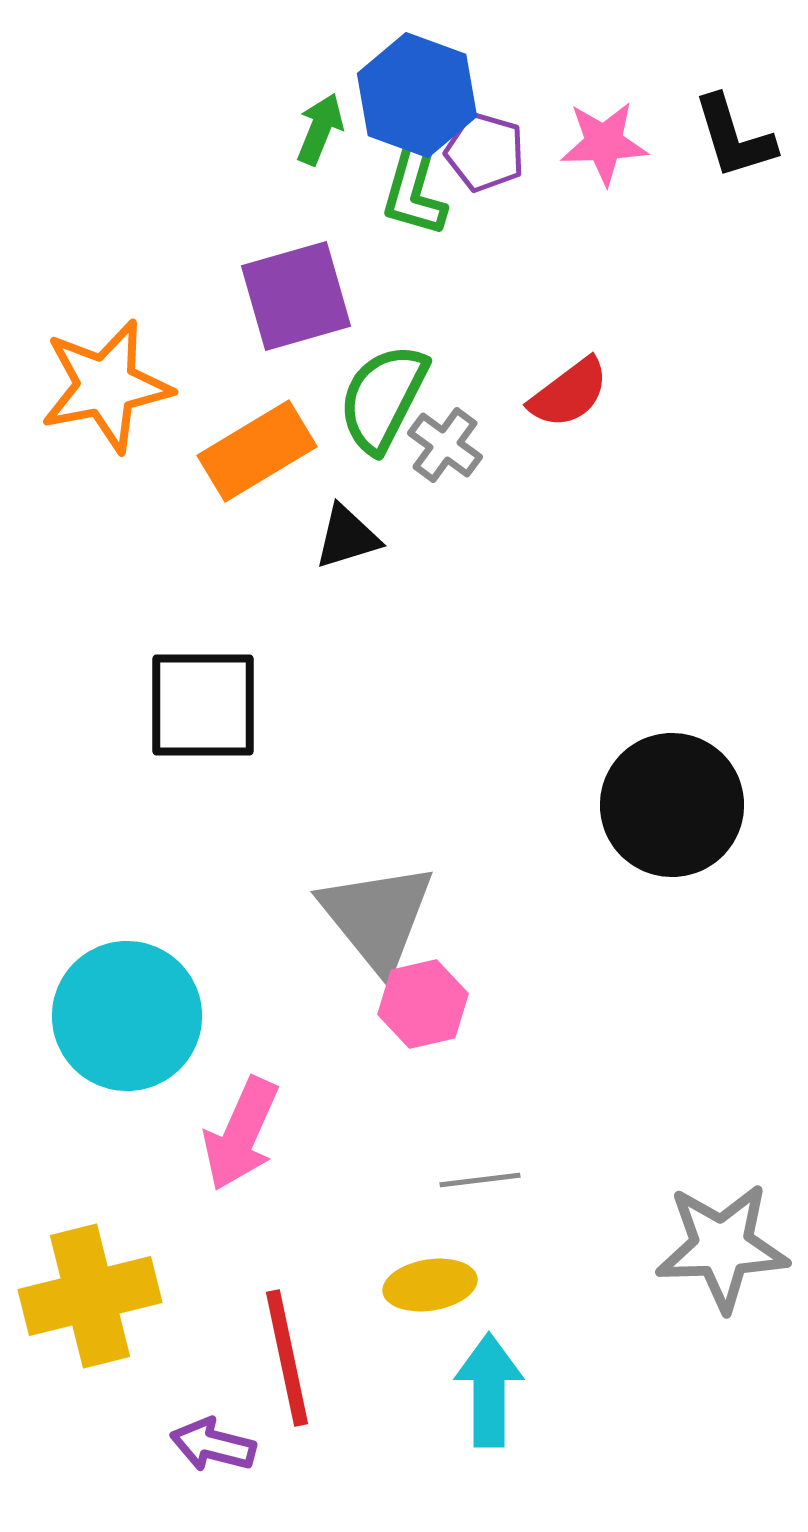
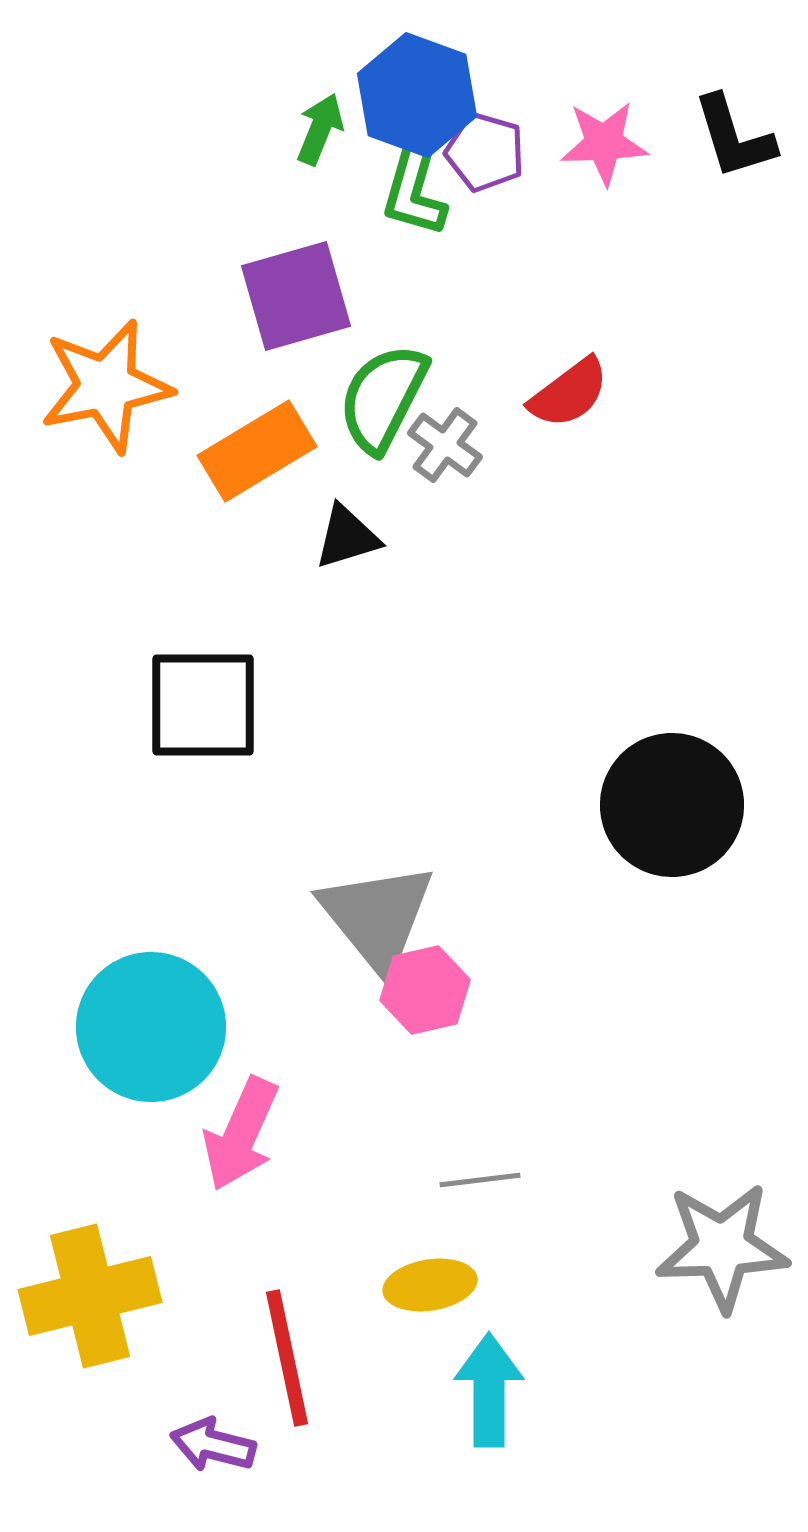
pink hexagon: moved 2 px right, 14 px up
cyan circle: moved 24 px right, 11 px down
